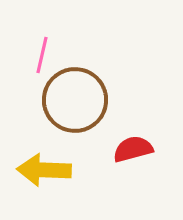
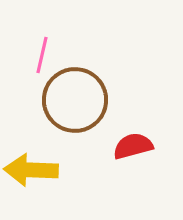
red semicircle: moved 3 px up
yellow arrow: moved 13 px left
